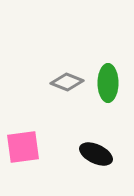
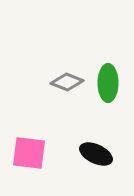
pink square: moved 6 px right, 6 px down; rotated 15 degrees clockwise
